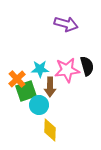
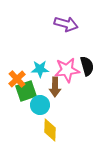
brown arrow: moved 5 px right
cyan circle: moved 1 px right
